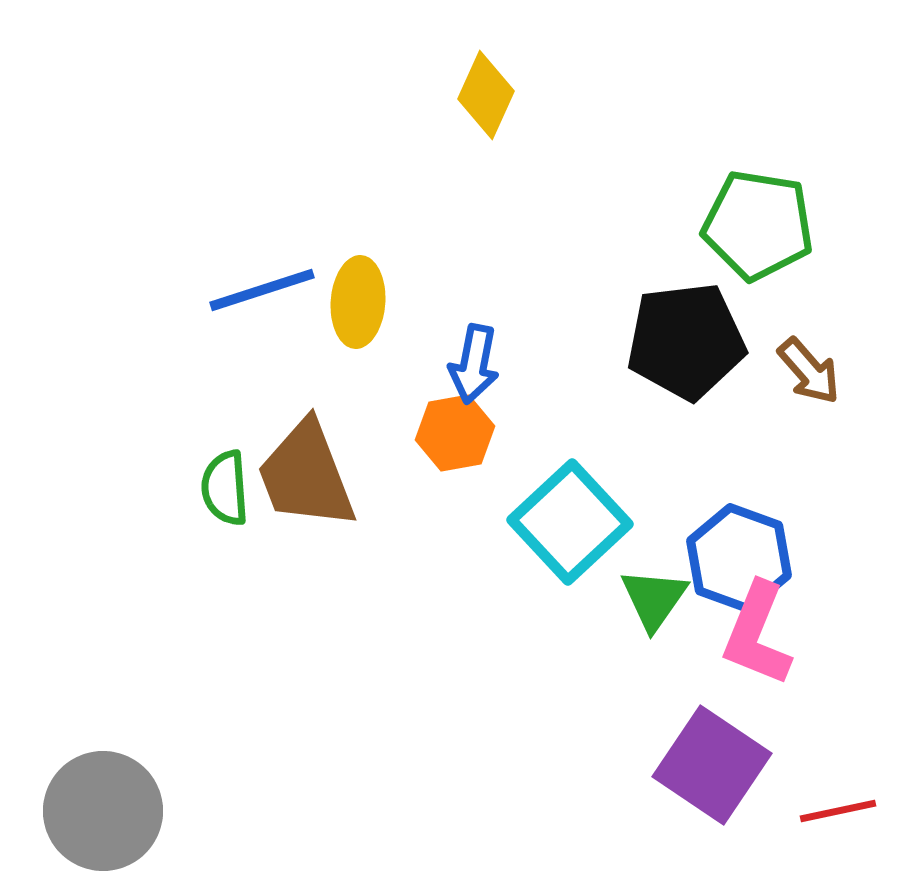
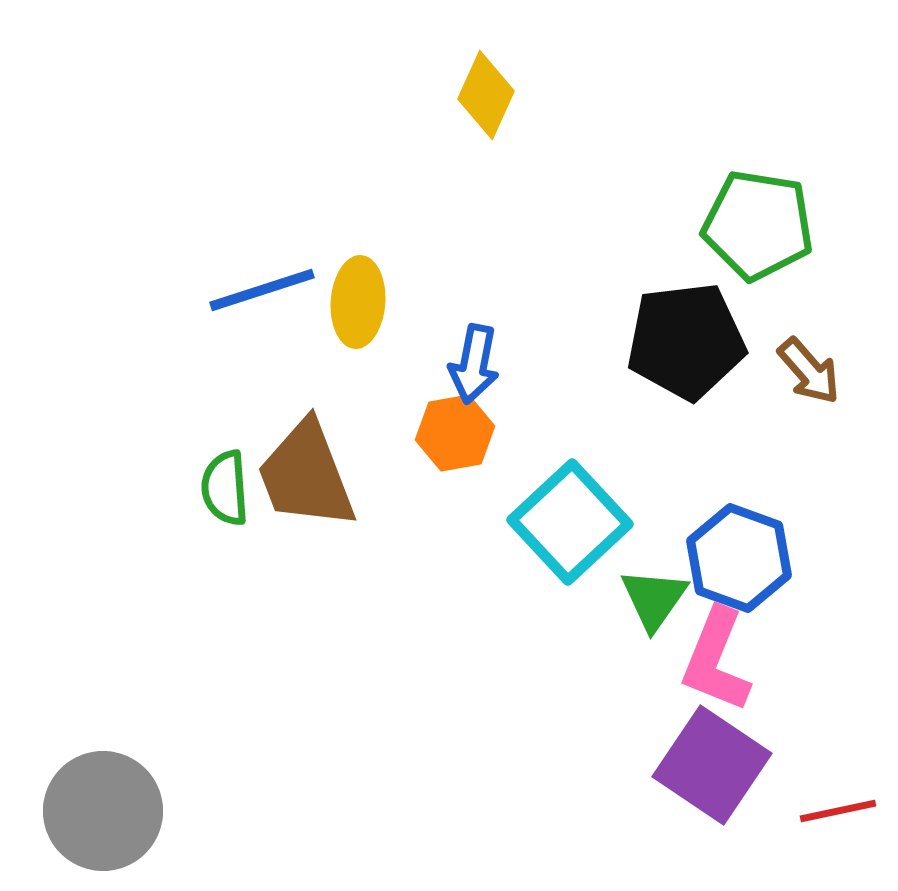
pink L-shape: moved 41 px left, 26 px down
